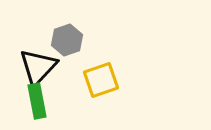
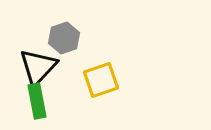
gray hexagon: moved 3 px left, 2 px up
